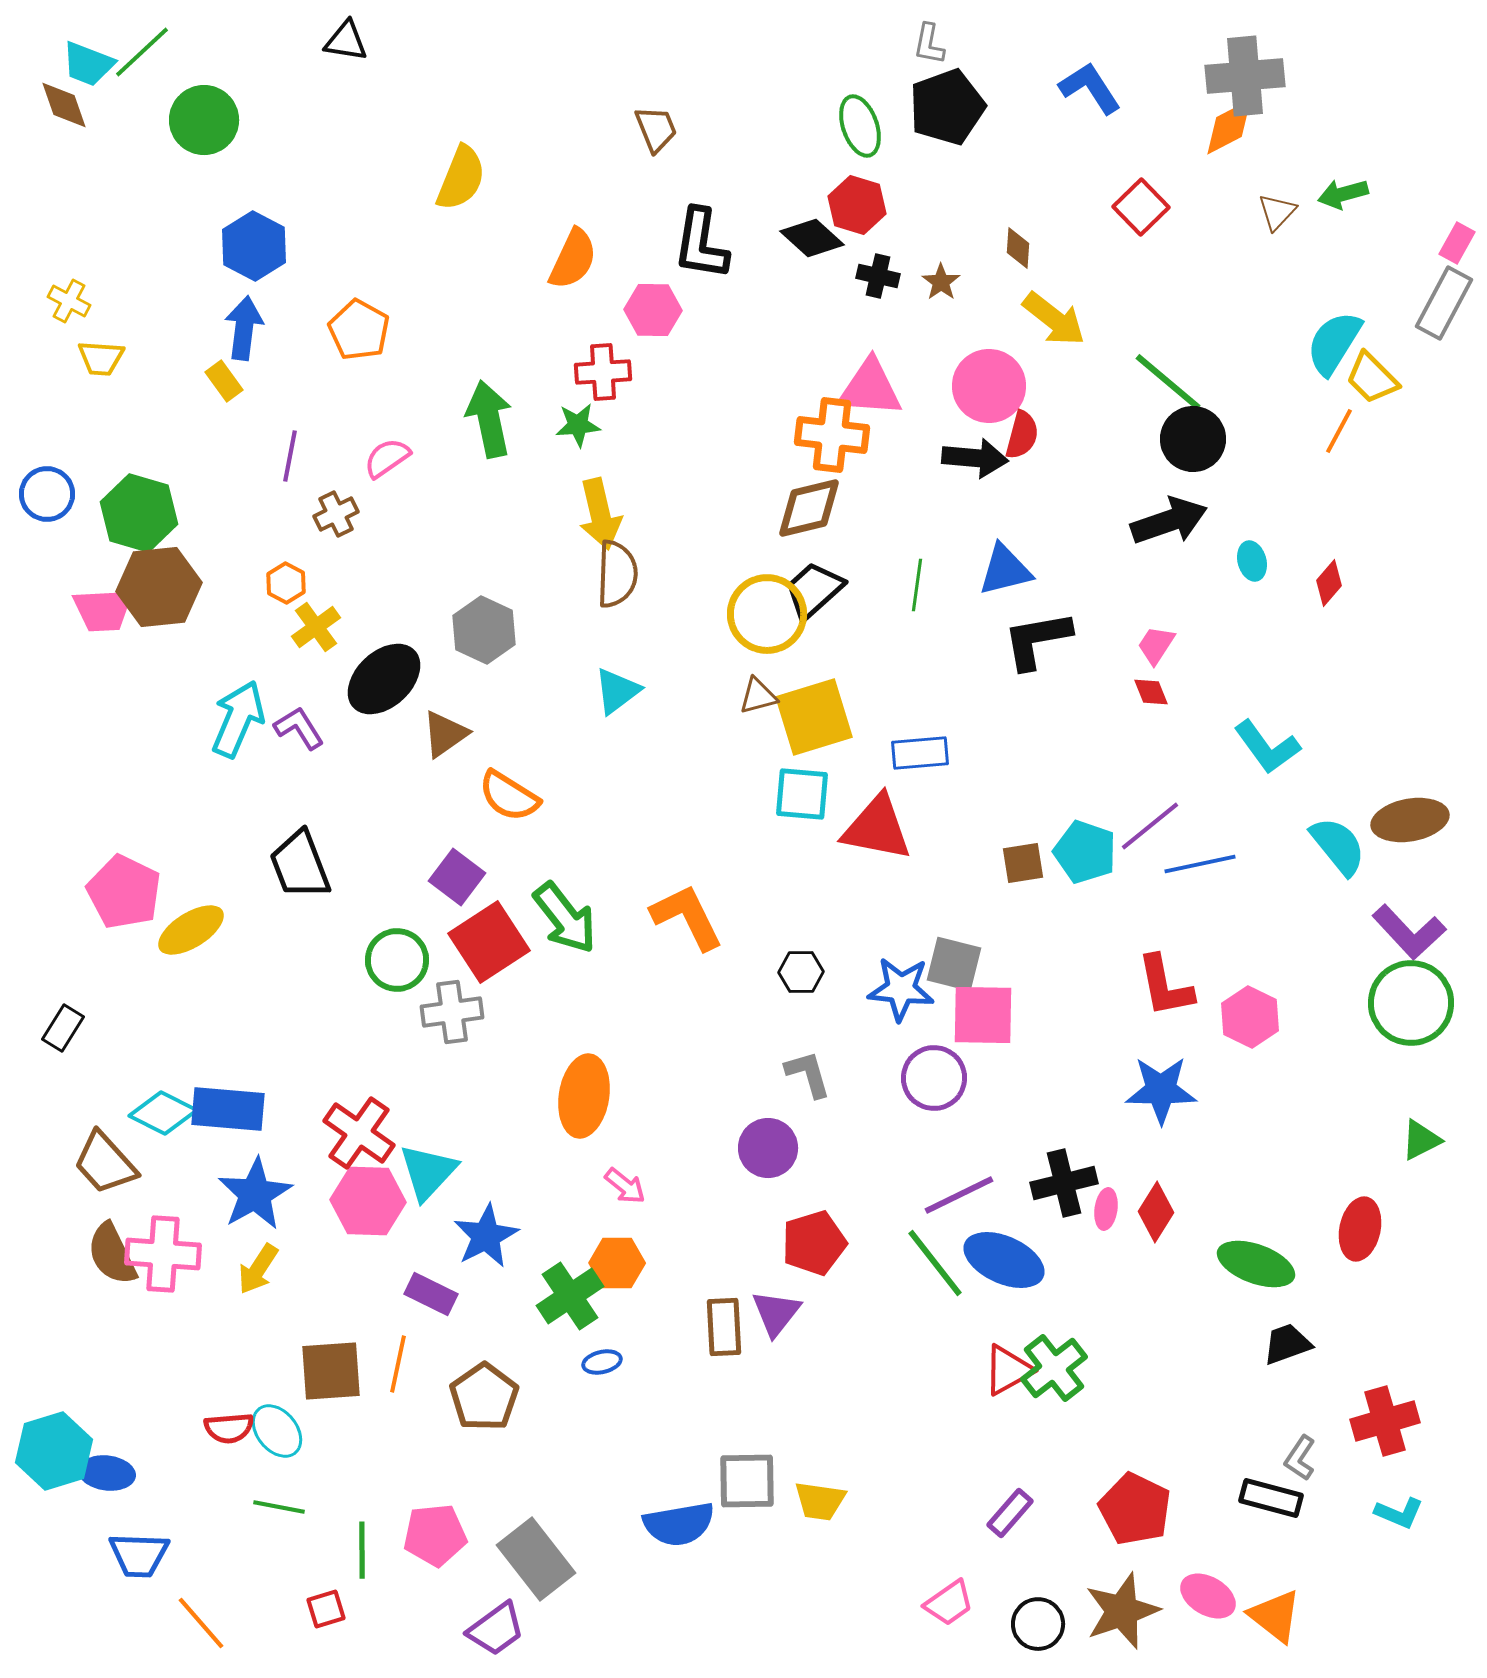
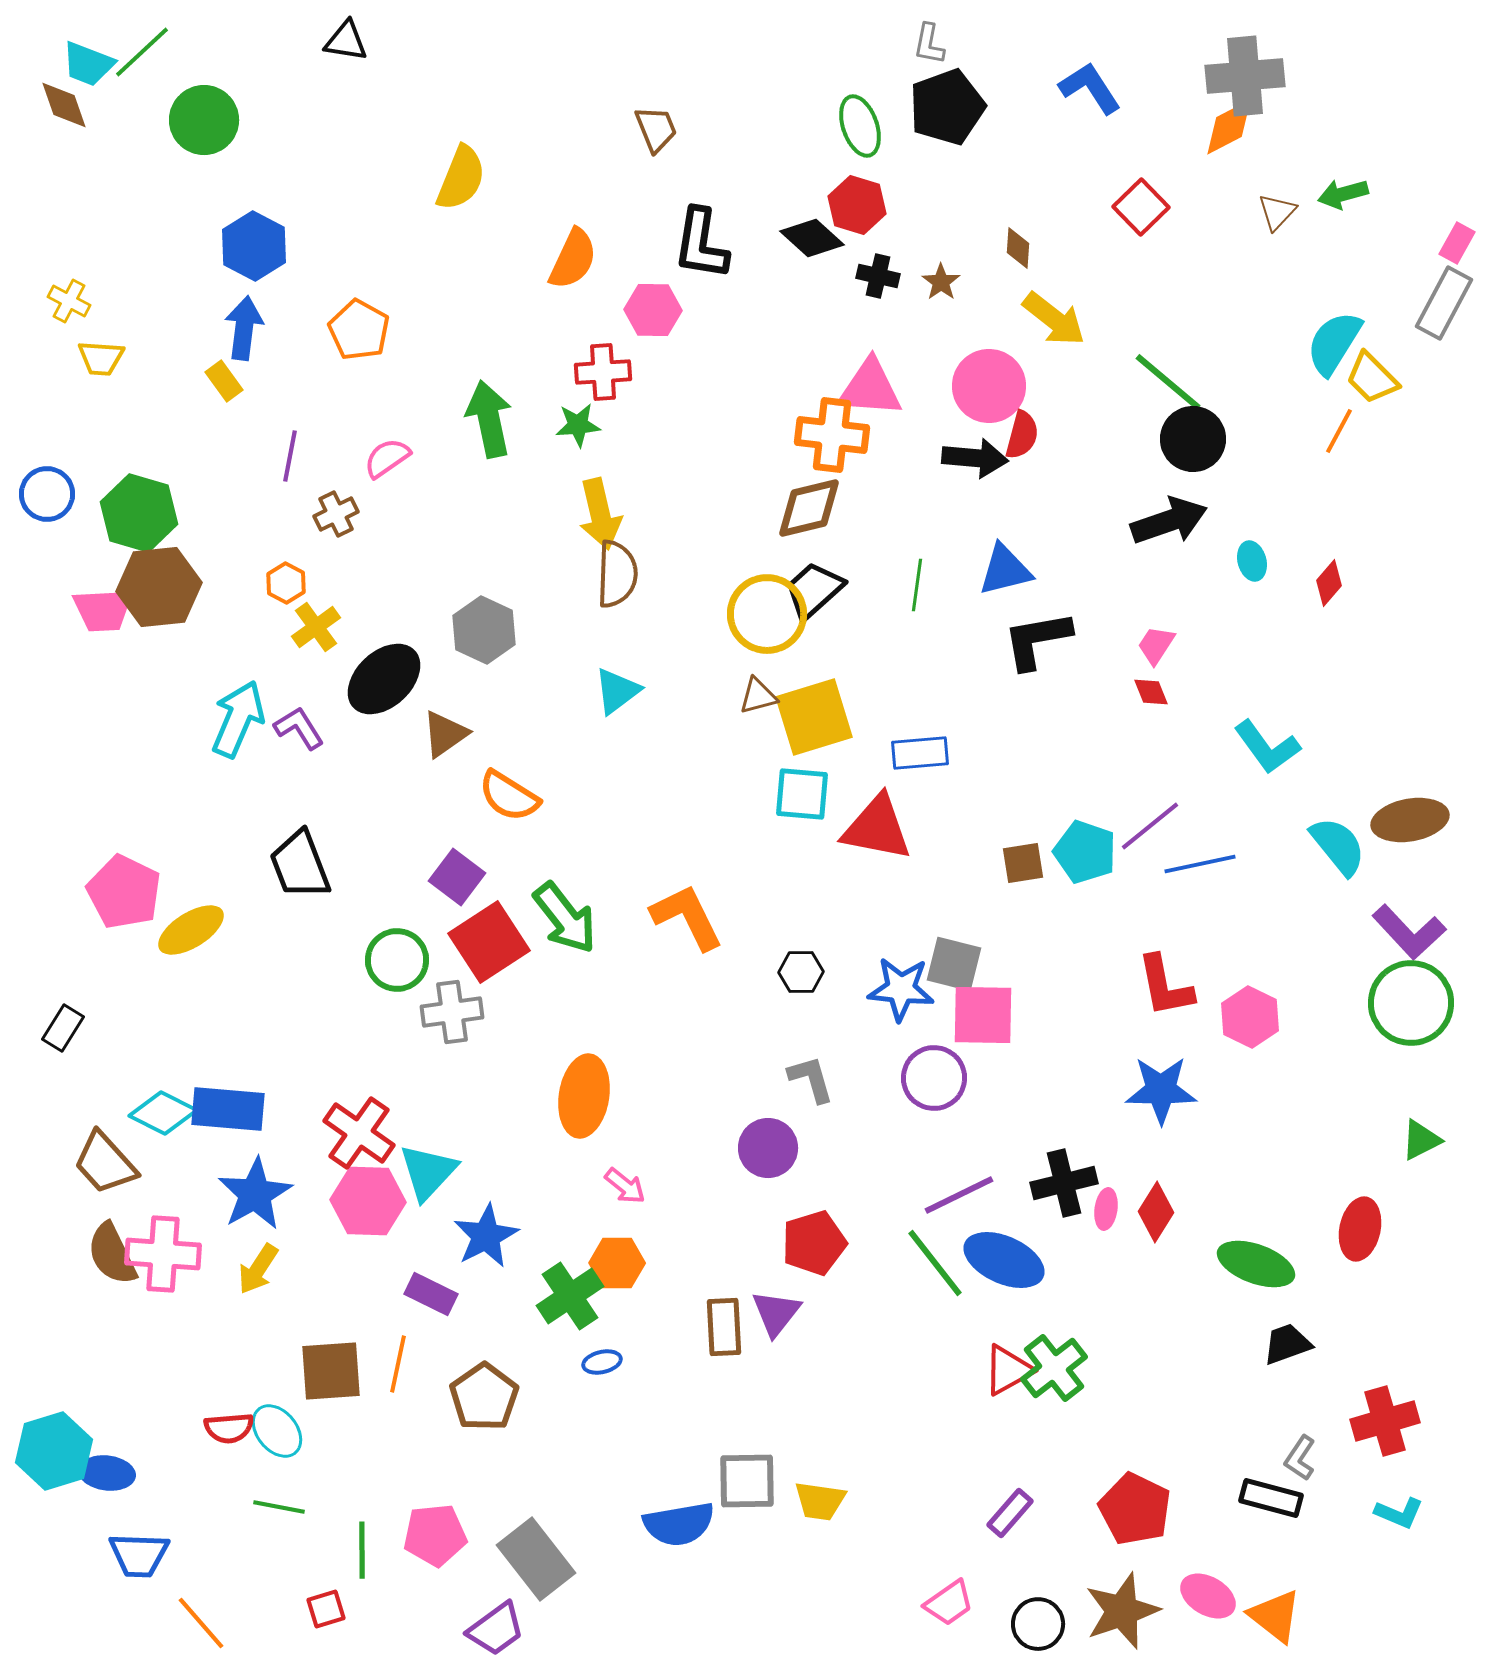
gray L-shape at (808, 1074): moved 3 px right, 5 px down
